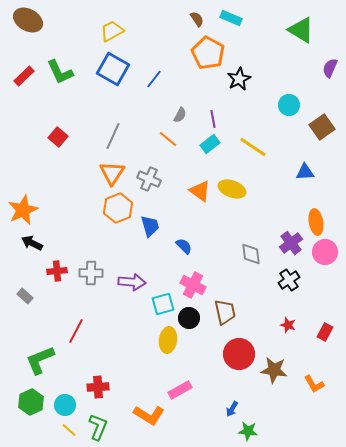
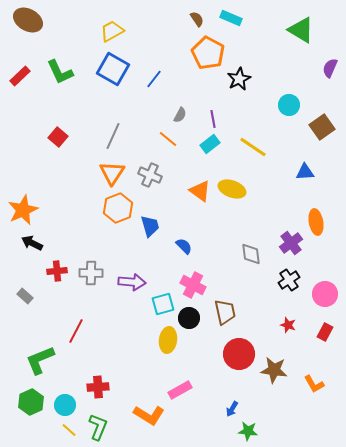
red rectangle at (24, 76): moved 4 px left
gray cross at (149, 179): moved 1 px right, 4 px up
pink circle at (325, 252): moved 42 px down
